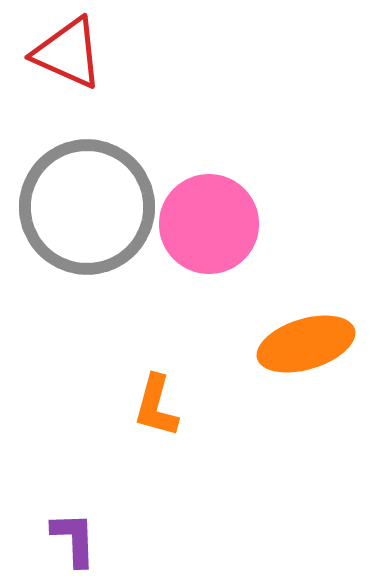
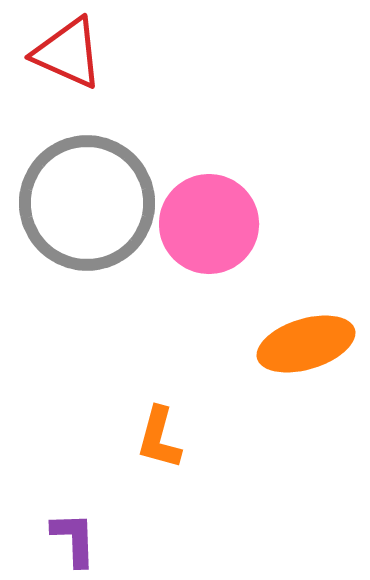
gray circle: moved 4 px up
orange L-shape: moved 3 px right, 32 px down
